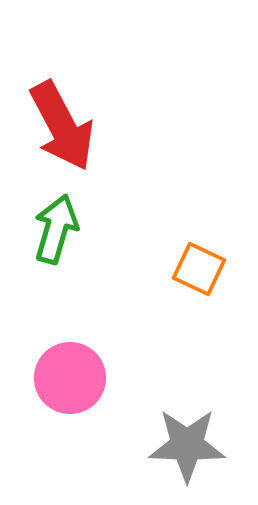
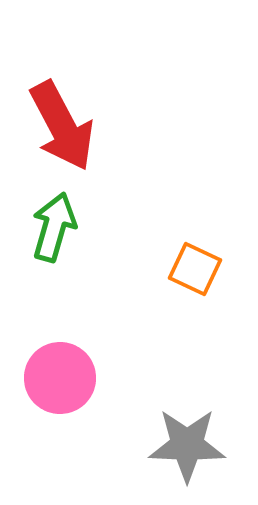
green arrow: moved 2 px left, 2 px up
orange square: moved 4 px left
pink circle: moved 10 px left
